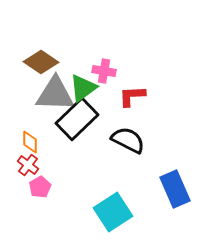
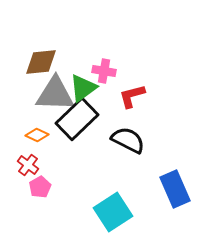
brown diamond: rotated 40 degrees counterclockwise
red L-shape: rotated 12 degrees counterclockwise
orange diamond: moved 7 px right, 7 px up; rotated 65 degrees counterclockwise
